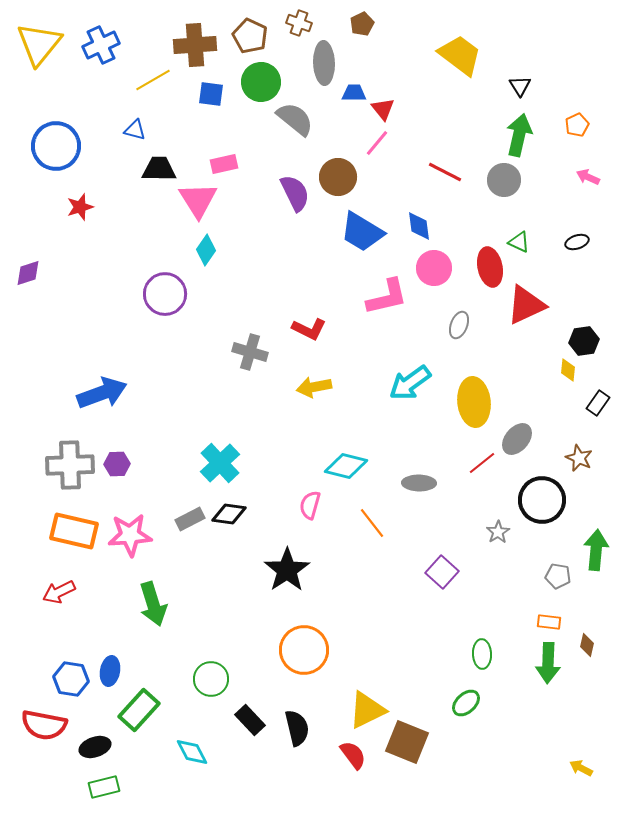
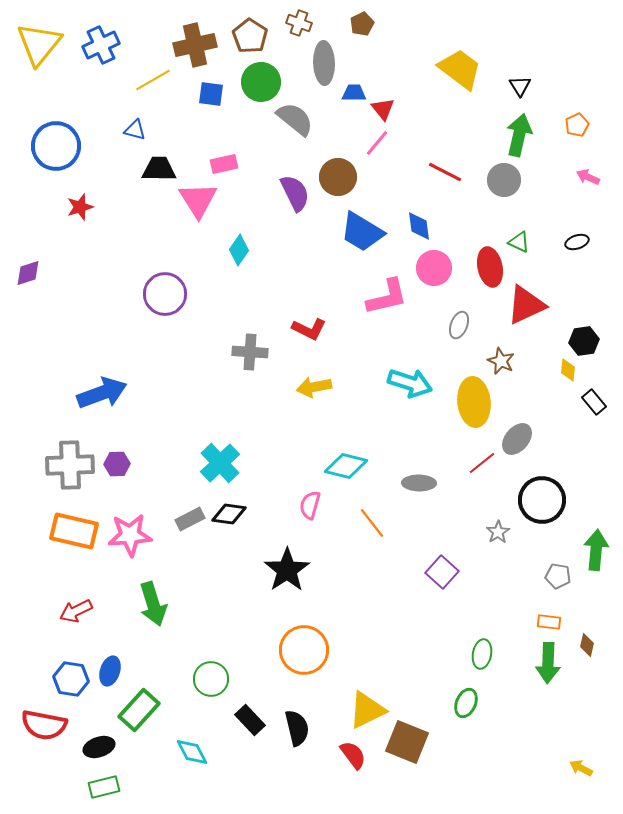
brown pentagon at (250, 36): rotated 8 degrees clockwise
brown cross at (195, 45): rotated 9 degrees counterclockwise
yellow trapezoid at (460, 55): moved 14 px down
cyan diamond at (206, 250): moved 33 px right
gray cross at (250, 352): rotated 12 degrees counterclockwise
cyan arrow at (410, 383): rotated 126 degrees counterclockwise
black rectangle at (598, 403): moved 4 px left, 1 px up; rotated 75 degrees counterclockwise
brown star at (579, 458): moved 78 px left, 97 px up
red arrow at (59, 592): moved 17 px right, 19 px down
green ellipse at (482, 654): rotated 12 degrees clockwise
blue ellipse at (110, 671): rotated 8 degrees clockwise
green ellipse at (466, 703): rotated 24 degrees counterclockwise
black ellipse at (95, 747): moved 4 px right
